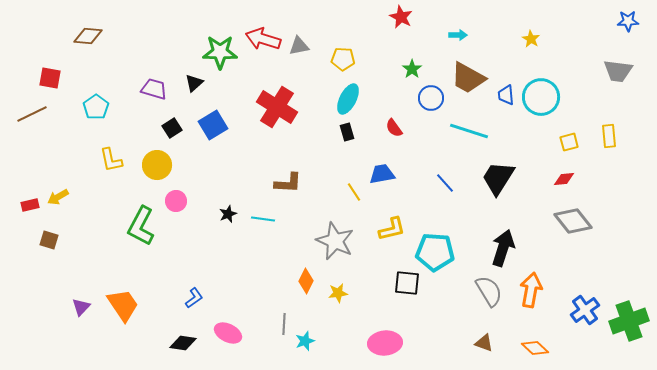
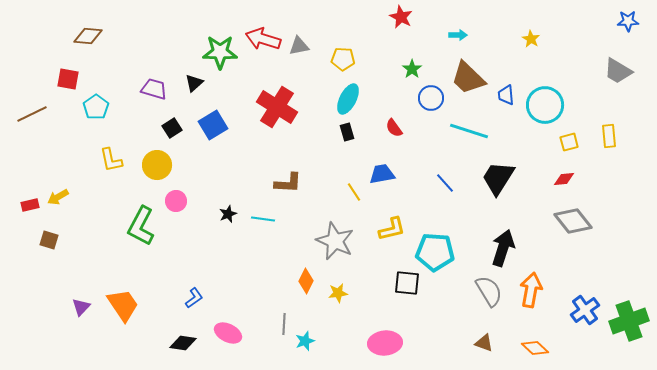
gray trapezoid at (618, 71): rotated 24 degrees clockwise
red square at (50, 78): moved 18 px right, 1 px down
brown trapezoid at (468, 78): rotated 15 degrees clockwise
cyan circle at (541, 97): moved 4 px right, 8 px down
